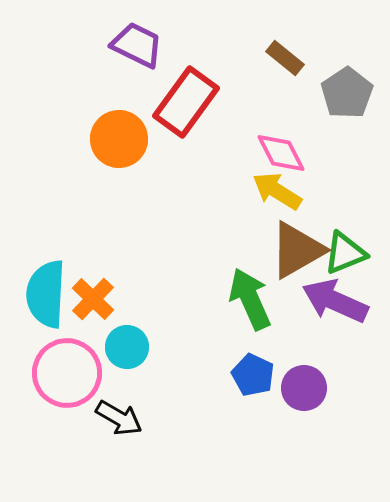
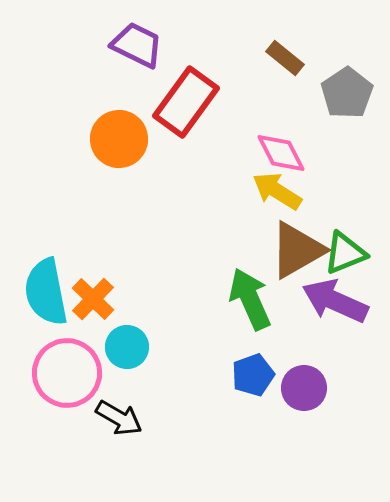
cyan semicircle: moved 2 px up; rotated 14 degrees counterclockwise
blue pentagon: rotated 27 degrees clockwise
